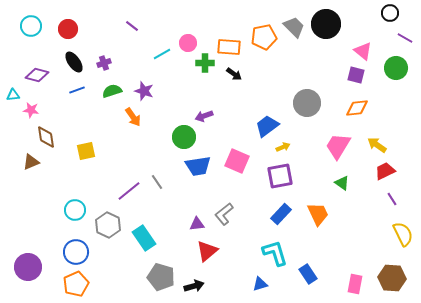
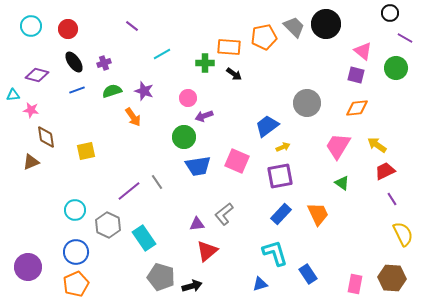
pink circle at (188, 43): moved 55 px down
black arrow at (194, 286): moved 2 px left
